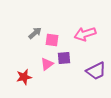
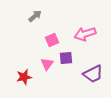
gray arrow: moved 17 px up
pink square: rotated 32 degrees counterclockwise
purple square: moved 2 px right
pink triangle: rotated 16 degrees counterclockwise
purple trapezoid: moved 3 px left, 3 px down
